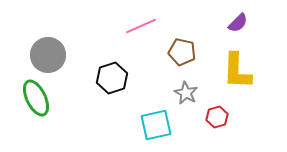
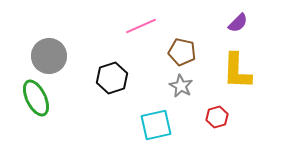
gray circle: moved 1 px right, 1 px down
gray star: moved 5 px left, 7 px up
